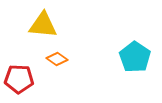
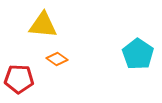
cyan pentagon: moved 3 px right, 3 px up
